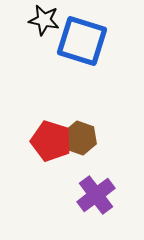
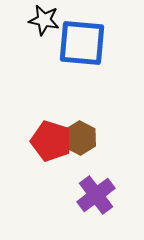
blue square: moved 2 px down; rotated 12 degrees counterclockwise
brown hexagon: rotated 8 degrees clockwise
